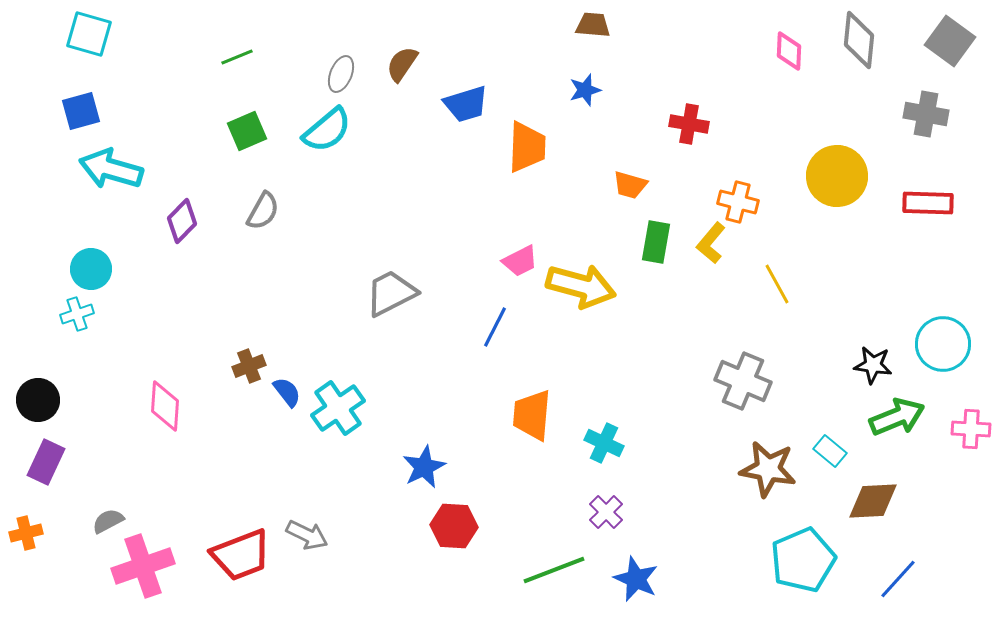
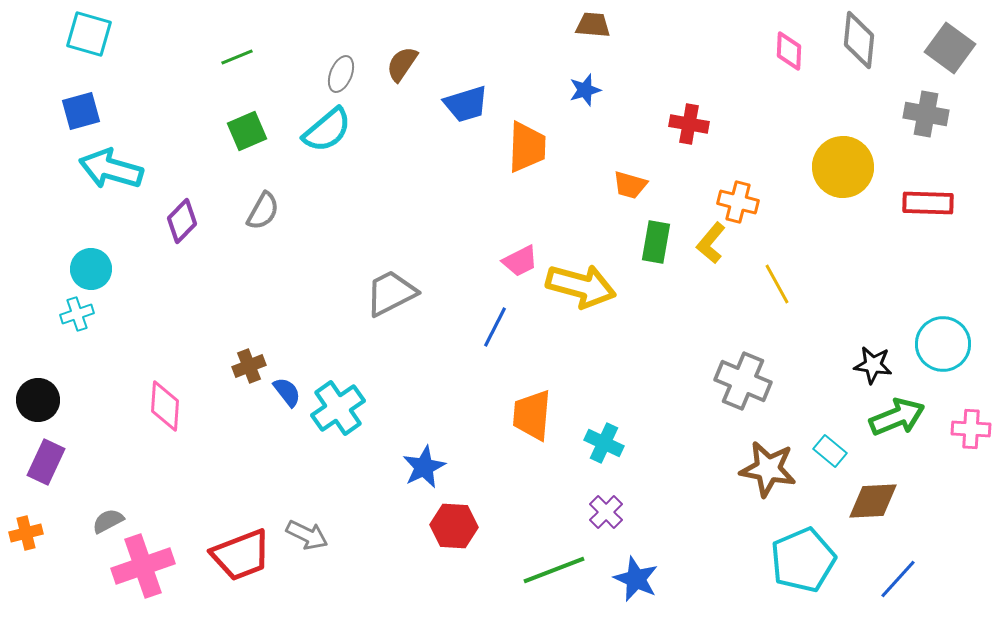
gray square at (950, 41): moved 7 px down
yellow circle at (837, 176): moved 6 px right, 9 px up
